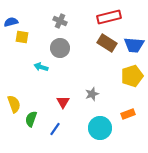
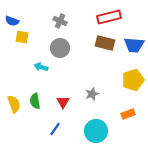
blue semicircle: moved 1 px right, 1 px up; rotated 144 degrees counterclockwise
brown rectangle: moved 2 px left; rotated 18 degrees counterclockwise
yellow pentagon: moved 1 px right, 4 px down
green semicircle: moved 4 px right, 18 px up; rotated 28 degrees counterclockwise
cyan circle: moved 4 px left, 3 px down
